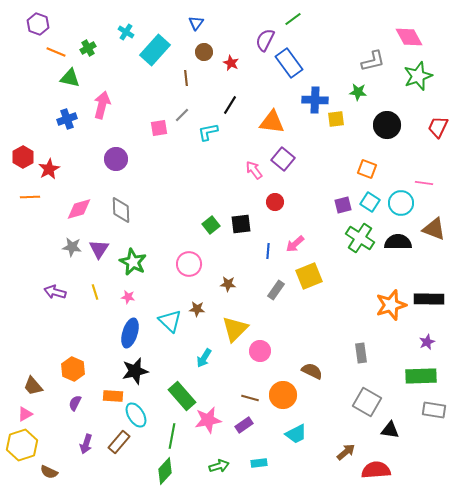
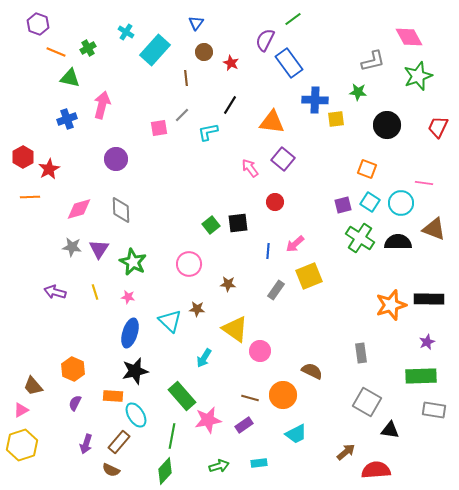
pink arrow at (254, 170): moved 4 px left, 2 px up
black square at (241, 224): moved 3 px left, 1 px up
yellow triangle at (235, 329): rotated 40 degrees counterclockwise
pink triangle at (25, 414): moved 4 px left, 4 px up
brown semicircle at (49, 472): moved 62 px right, 2 px up
